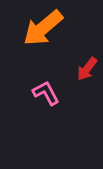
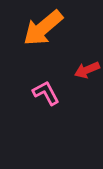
red arrow: moved 1 px down; rotated 30 degrees clockwise
